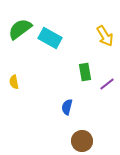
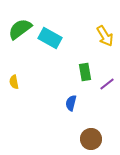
blue semicircle: moved 4 px right, 4 px up
brown circle: moved 9 px right, 2 px up
